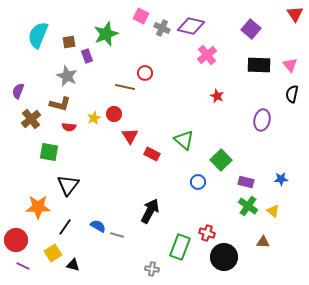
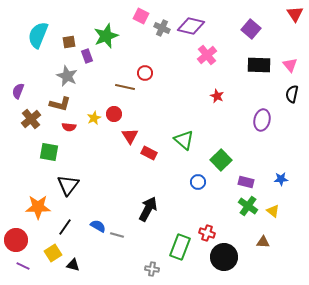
green star at (106, 34): moved 2 px down
red rectangle at (152, 154): moved 3 px left, 1 px up
black arrow at (150, 211): moved 2 px left, 2 px up
